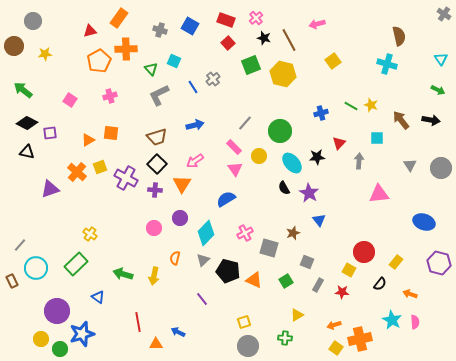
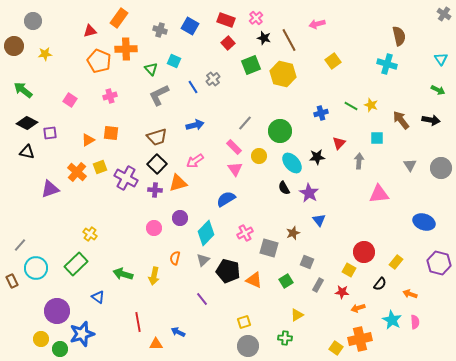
orange pentagon at (99, 61): rotated 20 degrees counterclockwise
orange triangle at (182, 184): moved 4 px left, 1 px up; rotated 42 degrees clockwise
orange arrow at (334, 325): moved 24 px right, 17 px up
